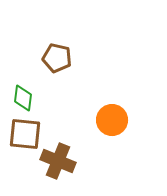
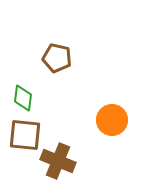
brown square: moved 1 px down
